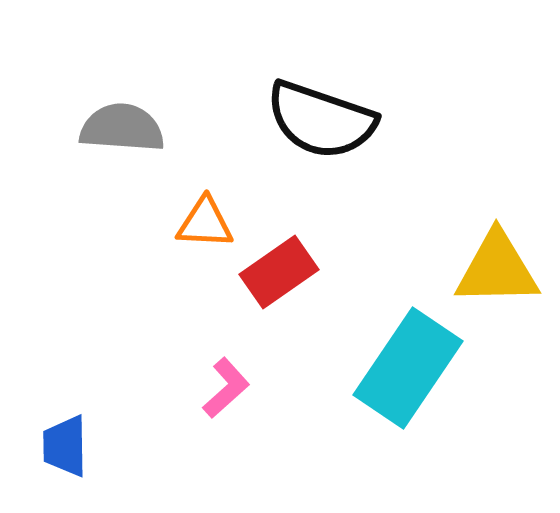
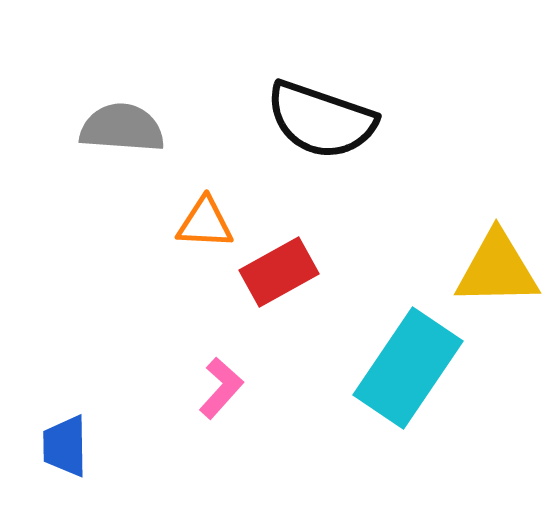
red rectangle: rotated 6 degrees clockwise
pink L-shape: moved 5 px left; rotated 6 degrees counterclockwise
